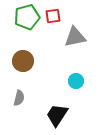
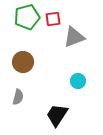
red square: moved 3 px down
gray triangle: moved 1 px left; rotated 10 degrees counterclockwise
brown circle: moved 1 px down
cyan circle: moved 2 px right
gray semicircle: moved 1 px left, 1 px up
